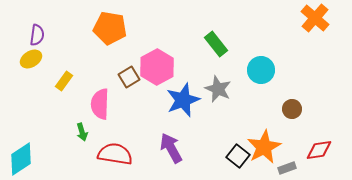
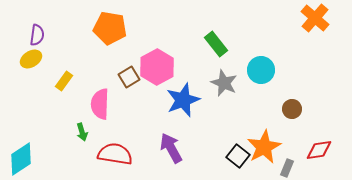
gray star: moved 6 px right, 6 px up
gray rectangle: rotated 48 degrees counterclockwise
